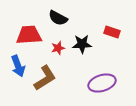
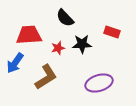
black semicircle: moved 7 px right; rotated 18 degrees clockwise
blue arrow: moved 3 px left, 3 px up; rotated 55 degrees clockwise
brown L-shape: moved 1 px right, 1 px up
purple ellipse: moved 3 px left
